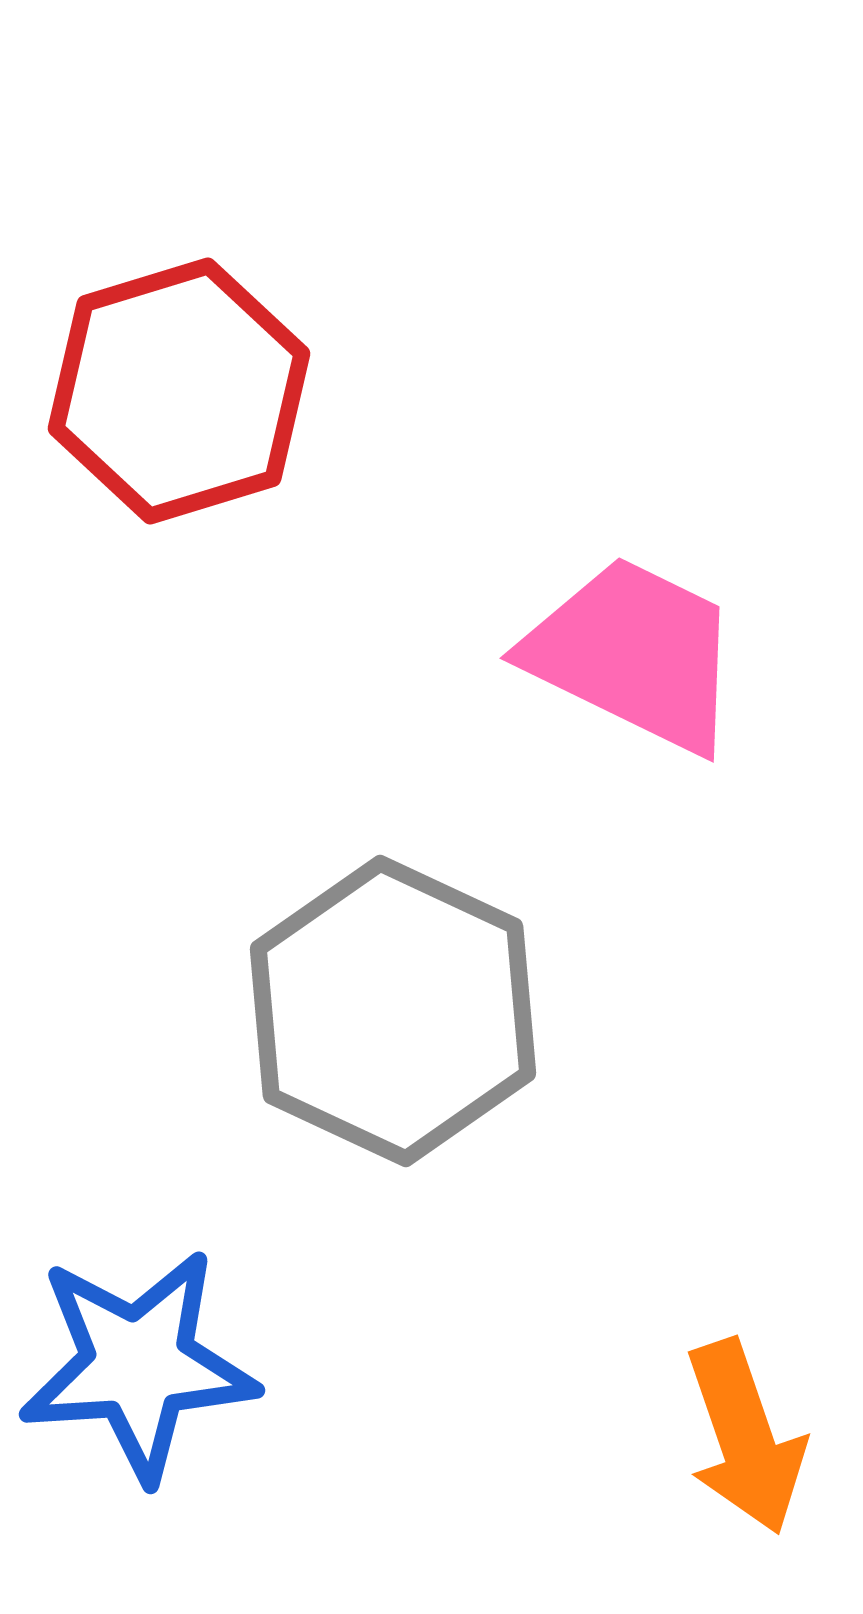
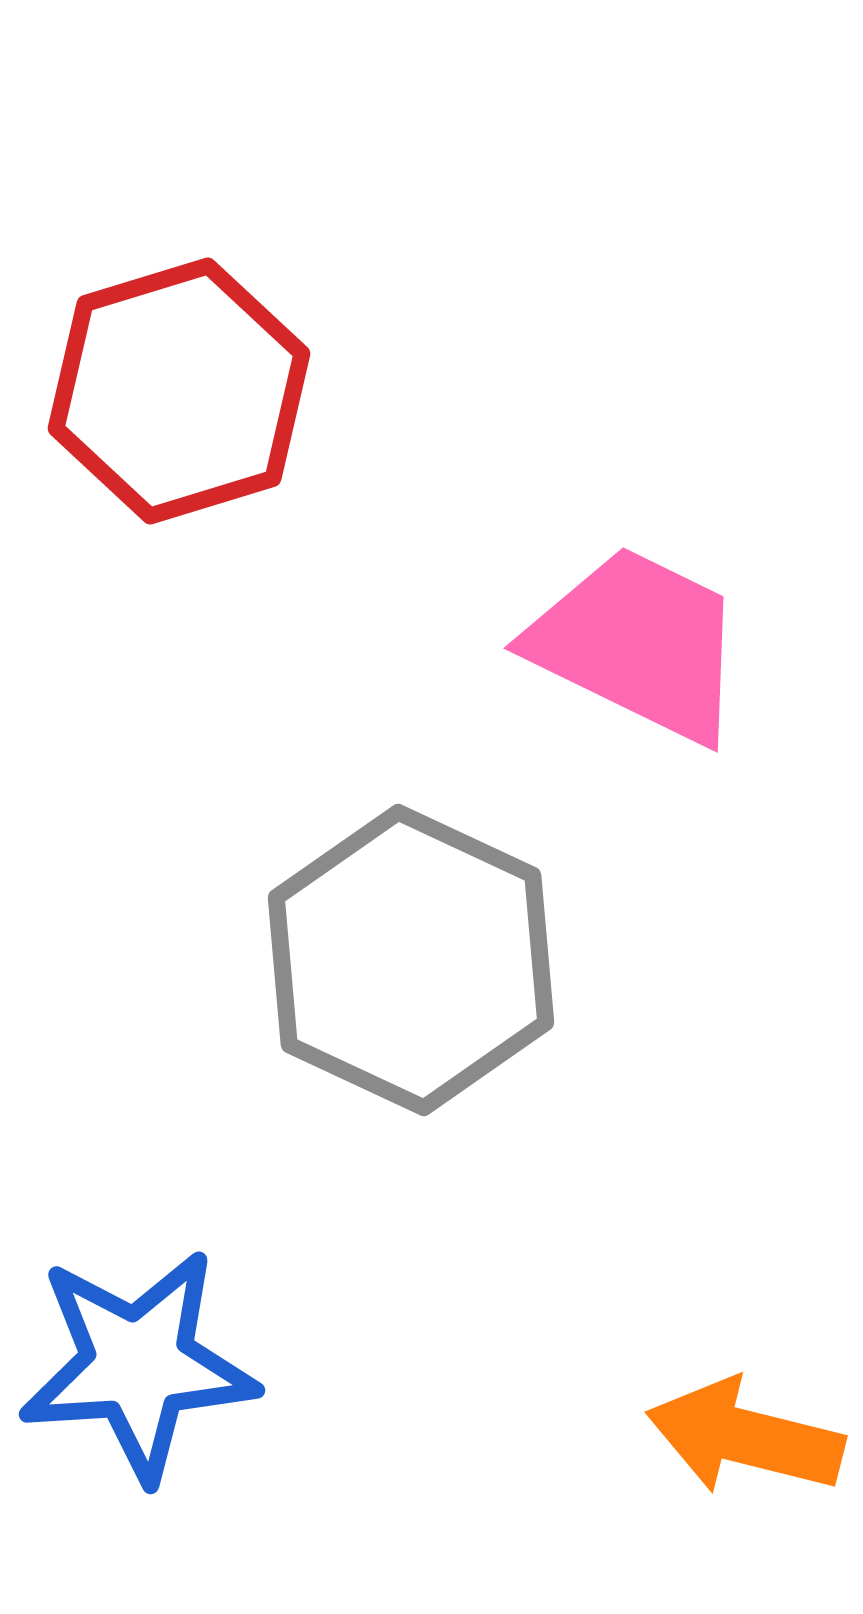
pink trapezoid: moved 4 px right, 10 px up
gray hexagon: moved 18 px right, 51 px up
orange arrow: rotated 123 degrees clockwise
